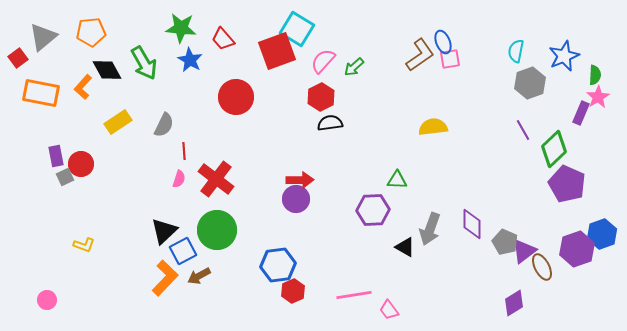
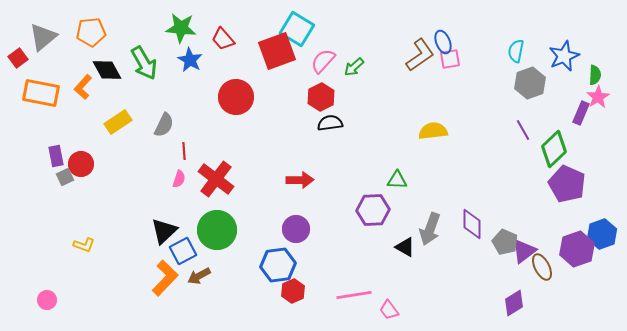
yellow semicircle at (433, 127): moved 4 px down
purple circle at (296, 199): moved 30 px down
